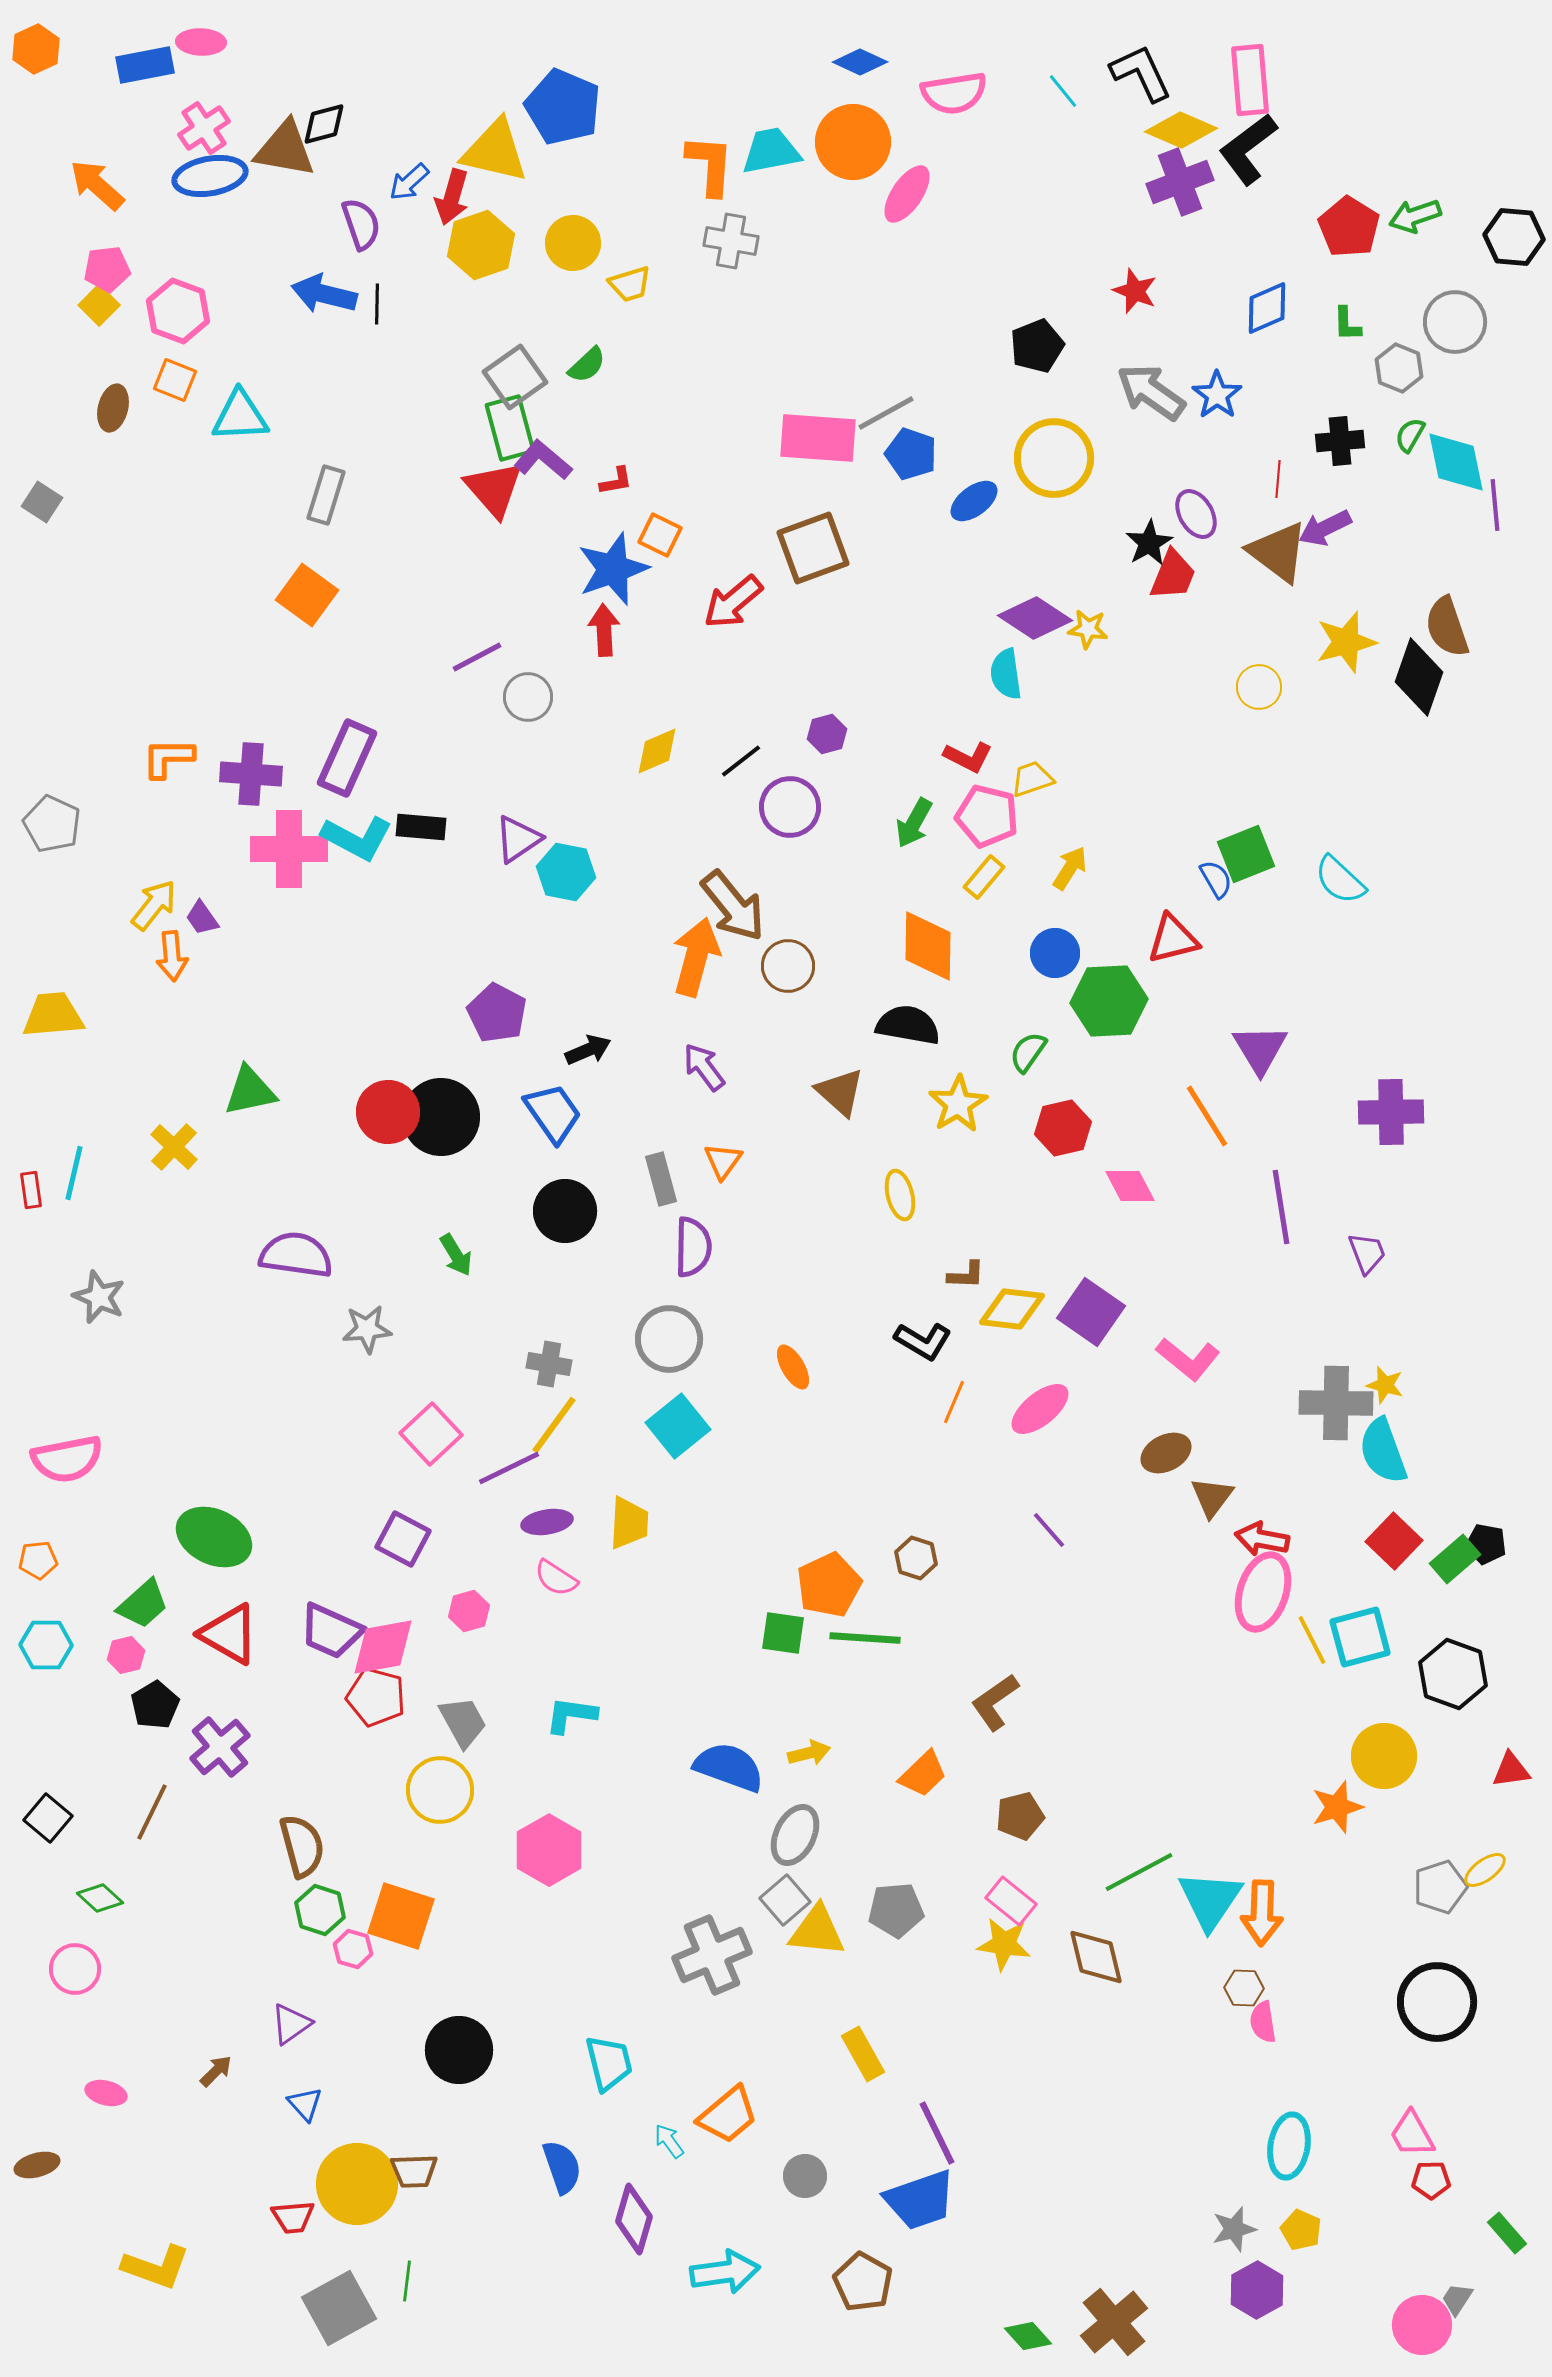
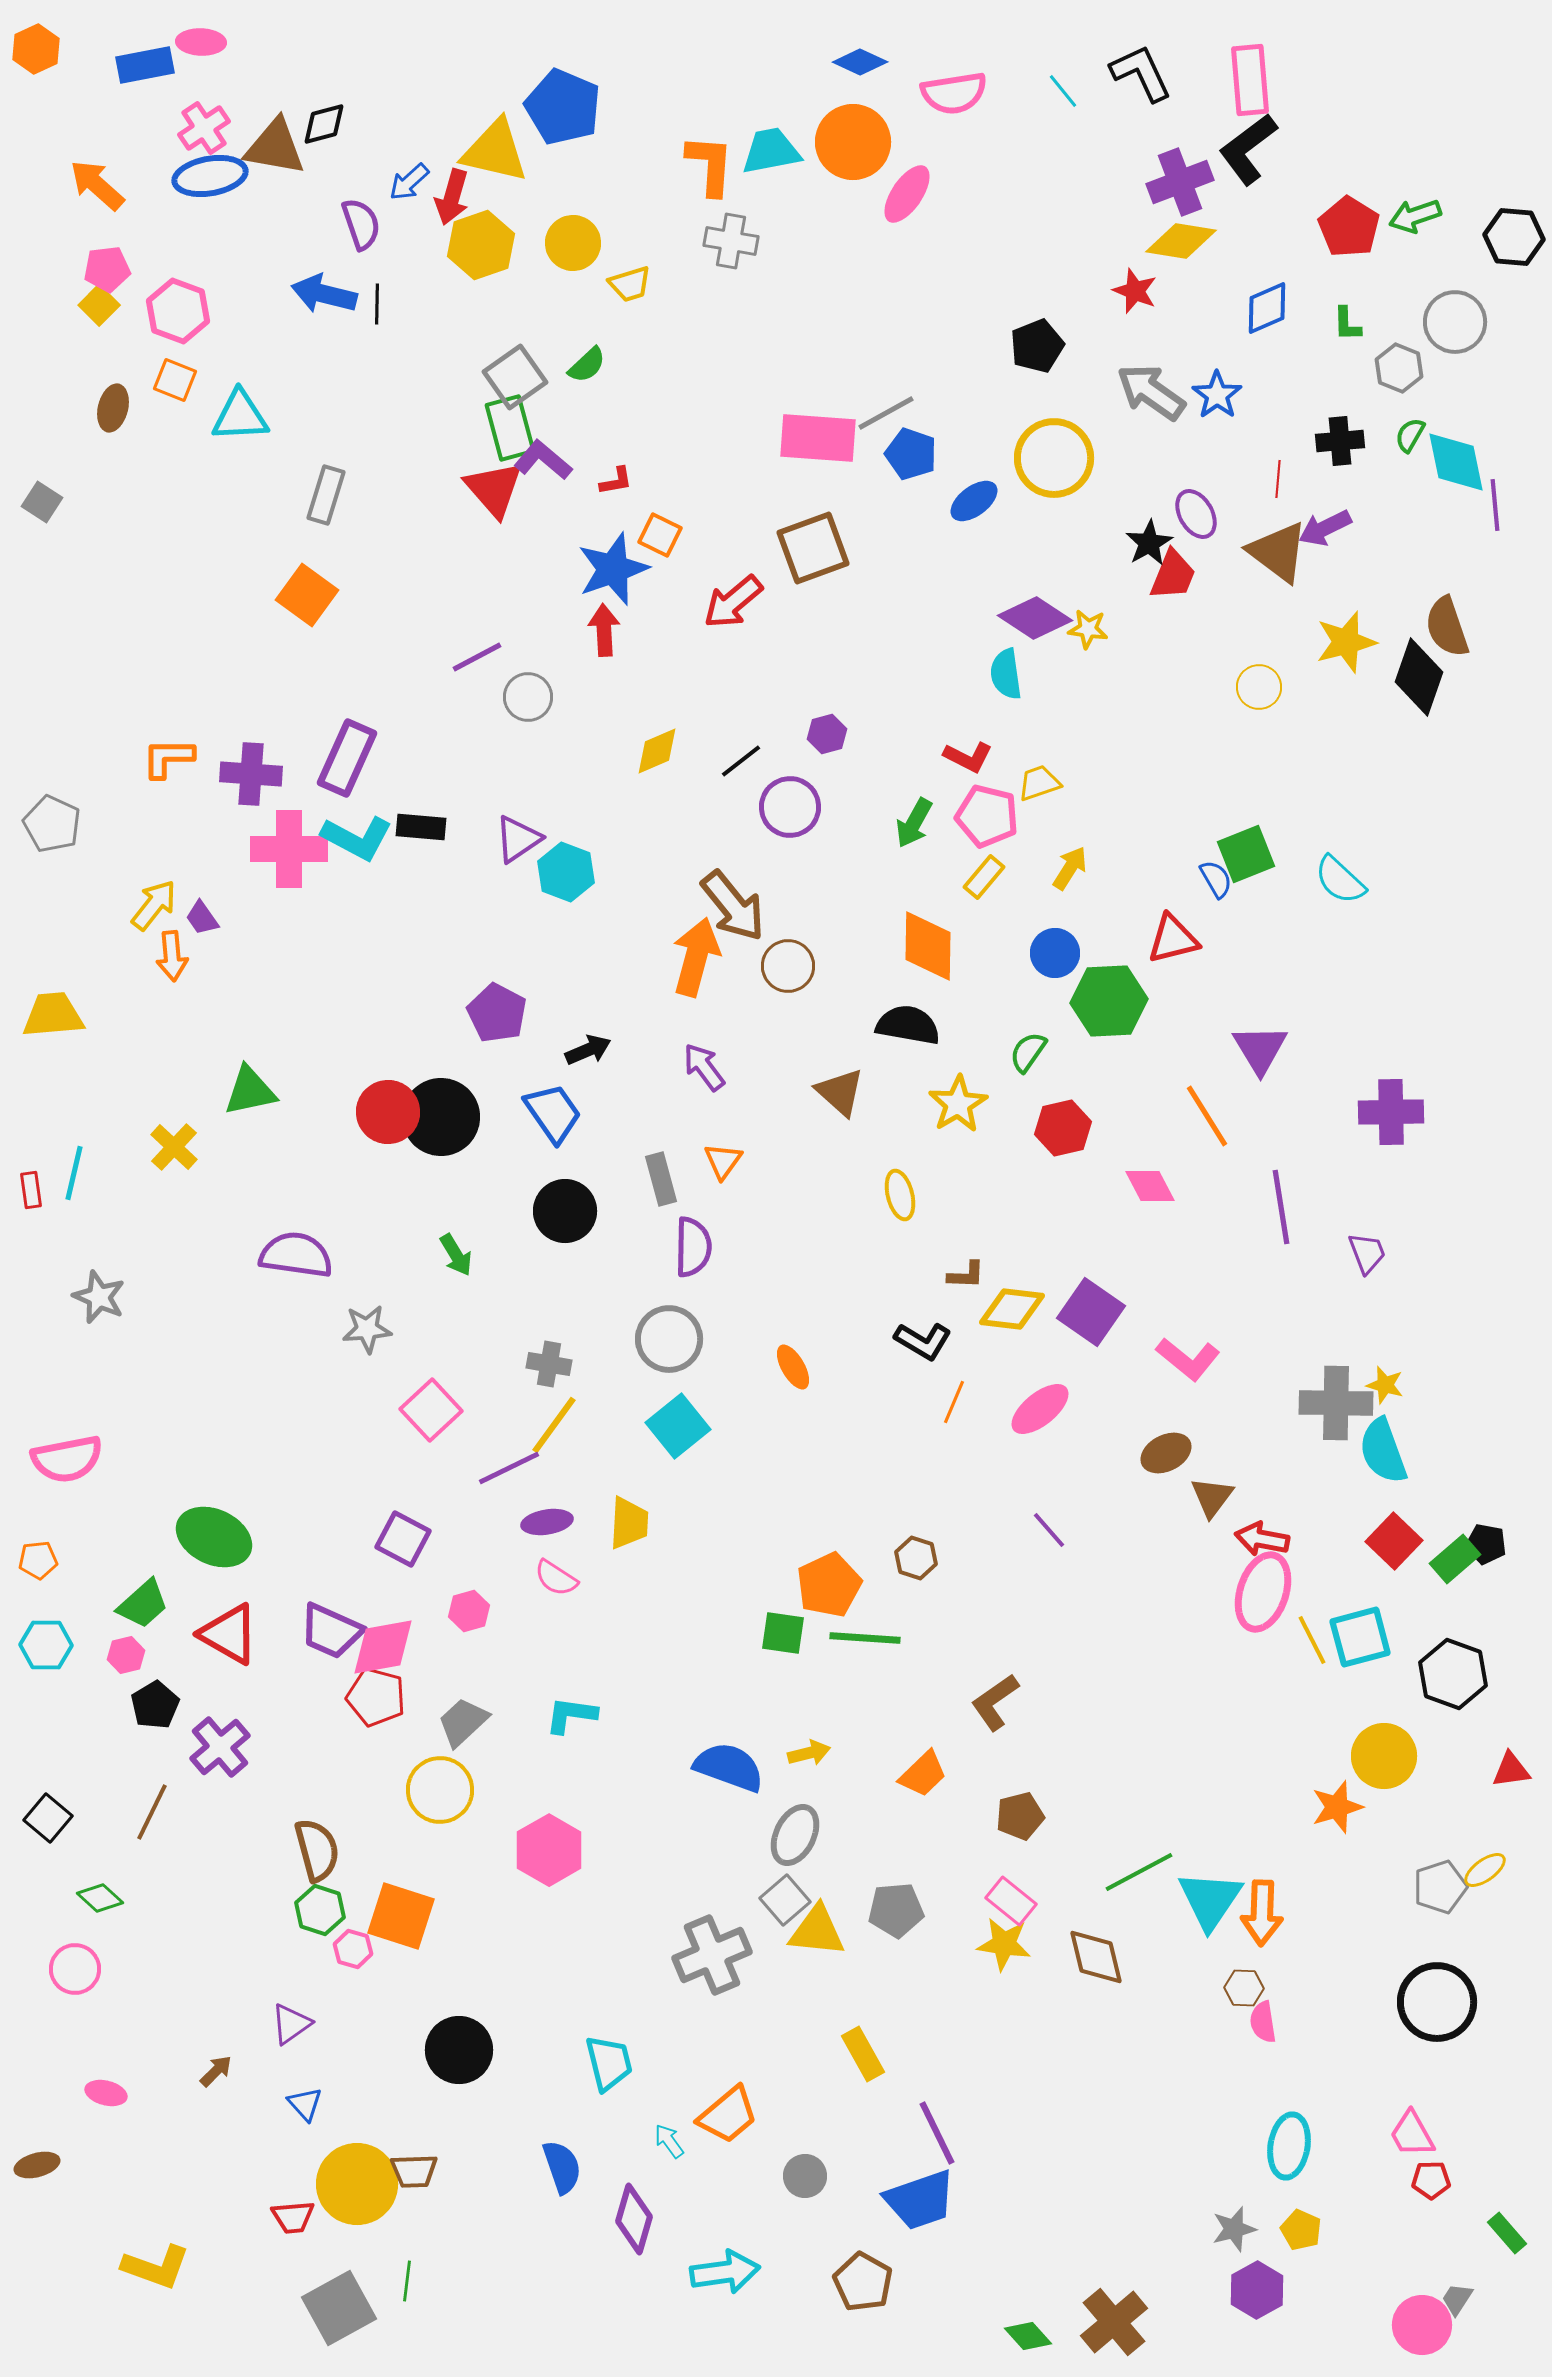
yellow diamond at (1181, 130): moved 111 px down; rotated 14 degrees counterclockwise
brown triangle at (285, 149): moved 10 px left, 2 px up
yellow trapezoid at (1032, 779): moved 7 px right, 4 px down
cyan hexagon at (566, 872): rotated 10 degrees clockwise
pink diamond at (1130, 1186): moved 20 px right
pink square at (431, 1434): moved 24 px up
gray trapezoid at (463, 1722): rotated 104 degrees counterclockwise
brown semicircle at (302, 1846): moved 15 px right, 4 px down
